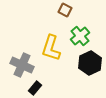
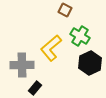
green cross: rotated 18 degrees counterclockwise
yellow L-shape: rotated 32 degrees clockwise
gray cross: rotated 25 degrees counterclockwise
